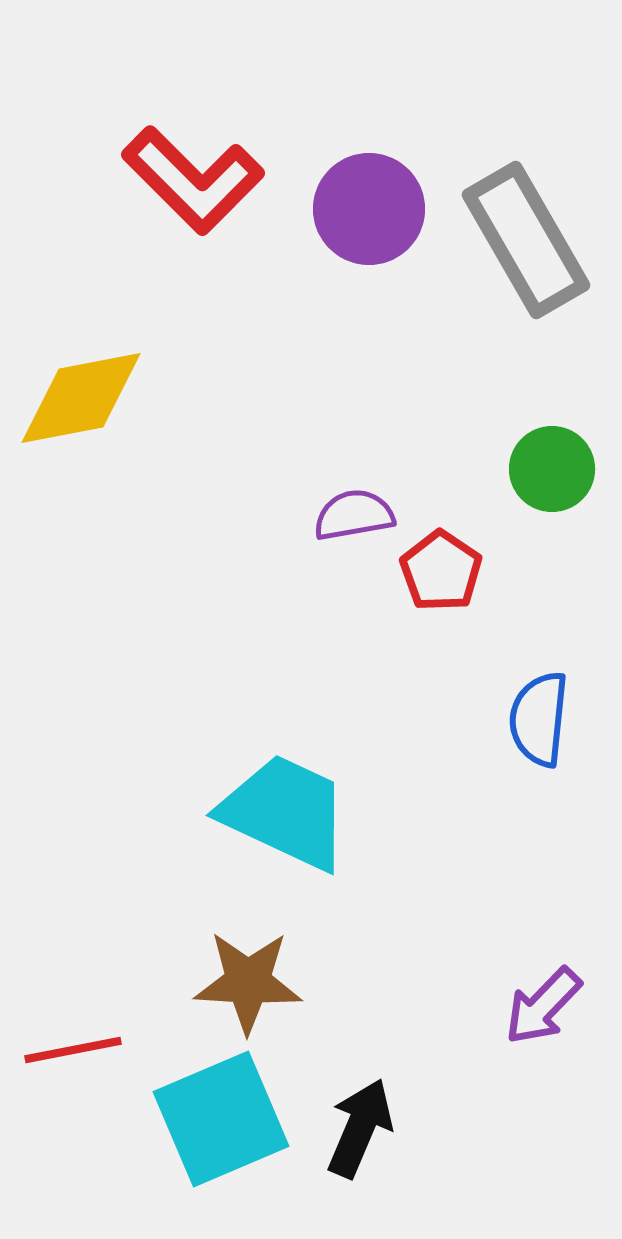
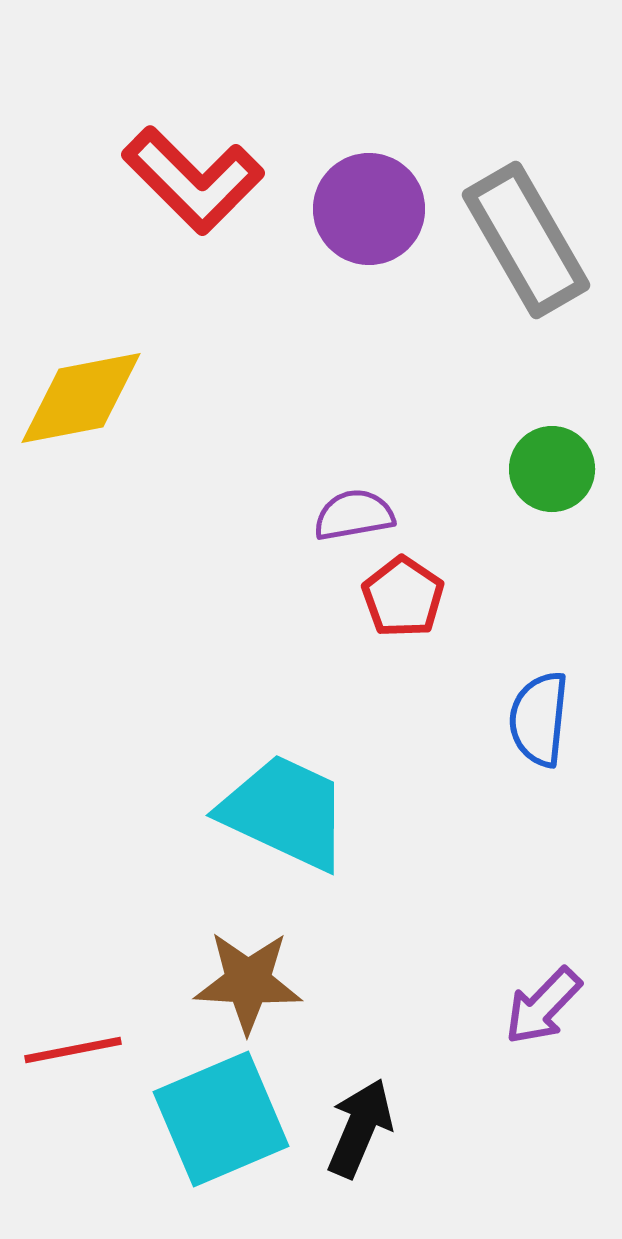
red pentagon: moved 38 px left, 26 px down
